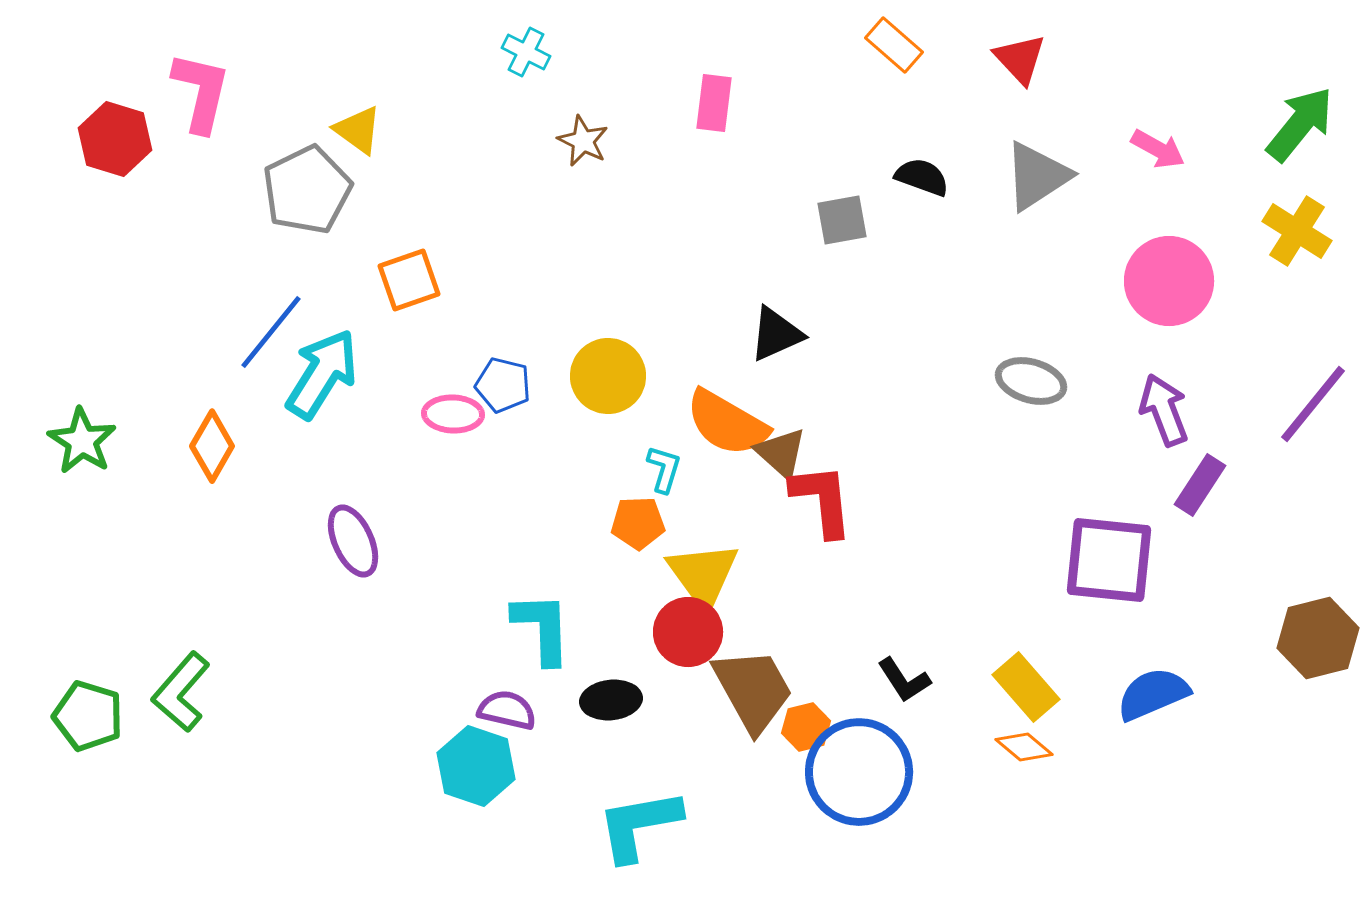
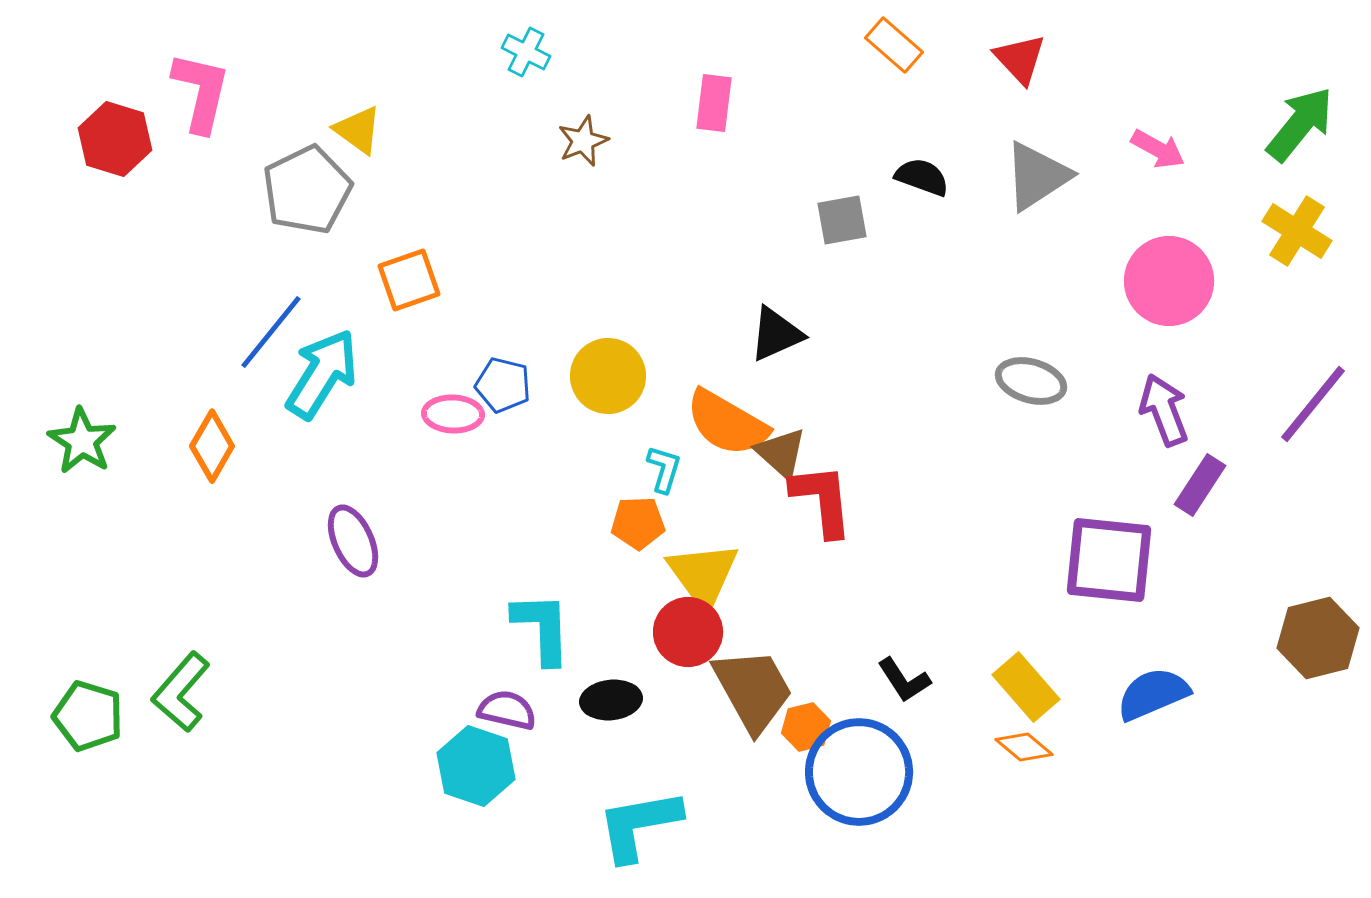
brown star at (583, 141): rotated 24 degrees clockwise
